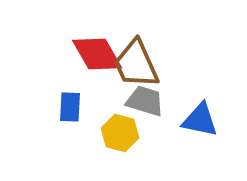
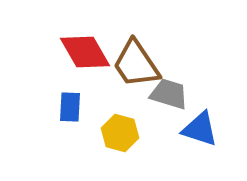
red diamond: moved 12 px left, 2 px up
brown trapezoid: rotated 10 degrees counterclockwise
gray trapezoid: moved 24 px right, 7 px up
blue triangle: moved 9 px down; rotated 6 degrees clockwise
